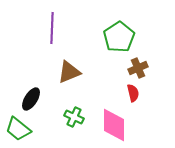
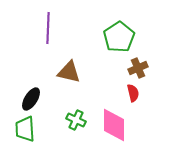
purple line: moved 4 px left
brown triangle: rotated 35 degrees clockwise
green cross: moved 2 px right, 3 px down
green trapezoid: moved 7 px right; rotated 48 degrees clockwise
